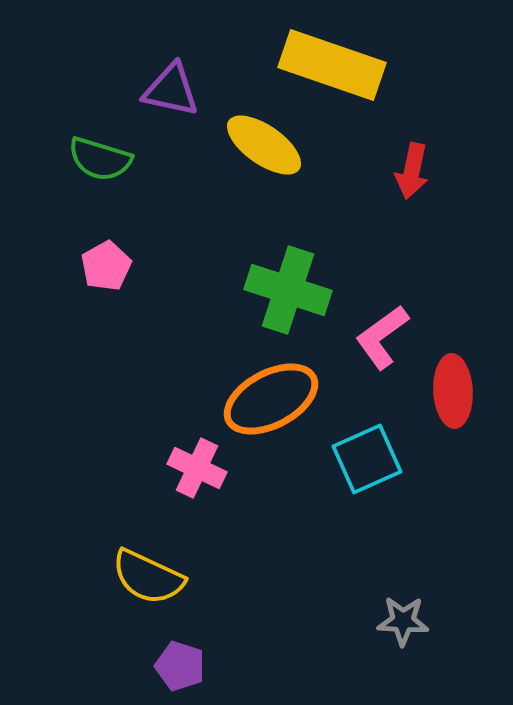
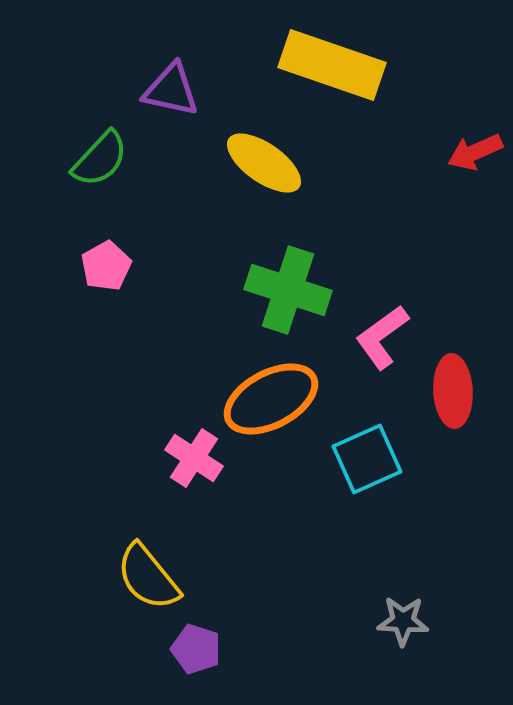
yellow ellipse: moved 18 px down
green semicircle: rotated 64 degrees counterclockwise
red arrow: moved 63 px right, 19 px up; rotated 54 degrees clockwise
pink cross: moved 3 px left, 10 px up; rotated 8 degrees clockwise
yellow semicircle: rotated 26 degrees clockwise
purple pentagon: moved 16 px right, 17 px up
